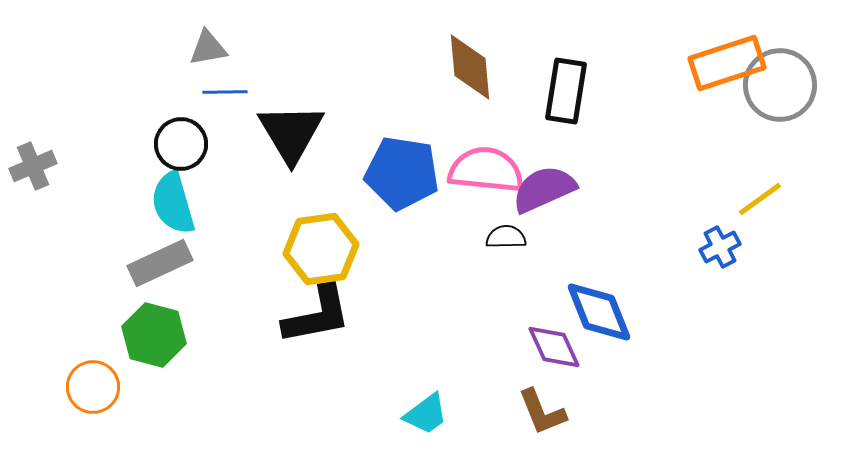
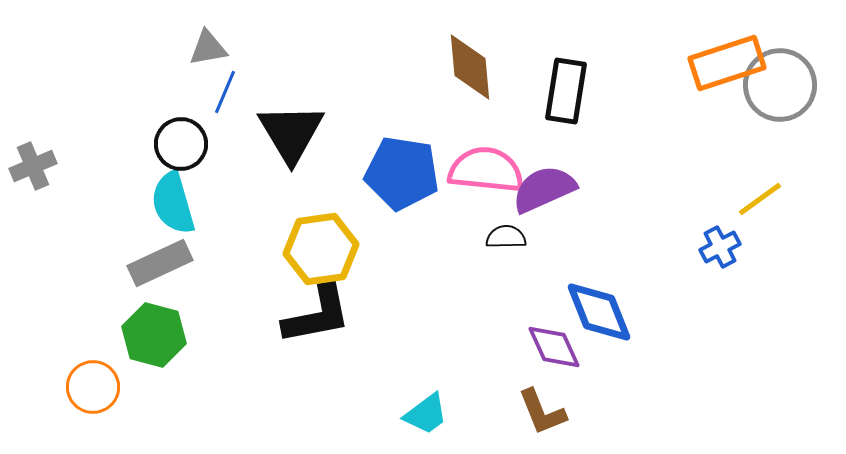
blue line: rotated 66 degrees counterclockwise
